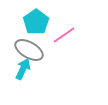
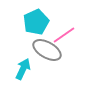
cyan pentagon: rotated 10 degrees clockwise
gray ellipse: moved 18 px right
